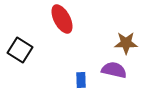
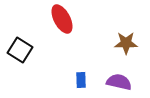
purple semicircle: moved 5 px right, 12 px down
